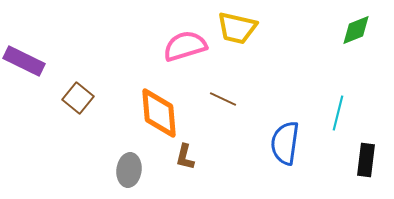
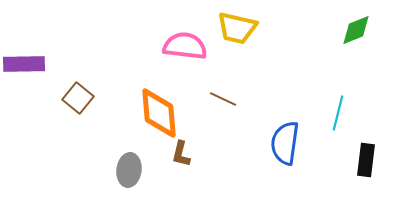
pink semicircle: rotated 24 degrees clockwise
purple rectangle: moved 3 px down; rotated 27 degrees counterclockwise
brown L-shape: moved 4 px left, 3 px up
